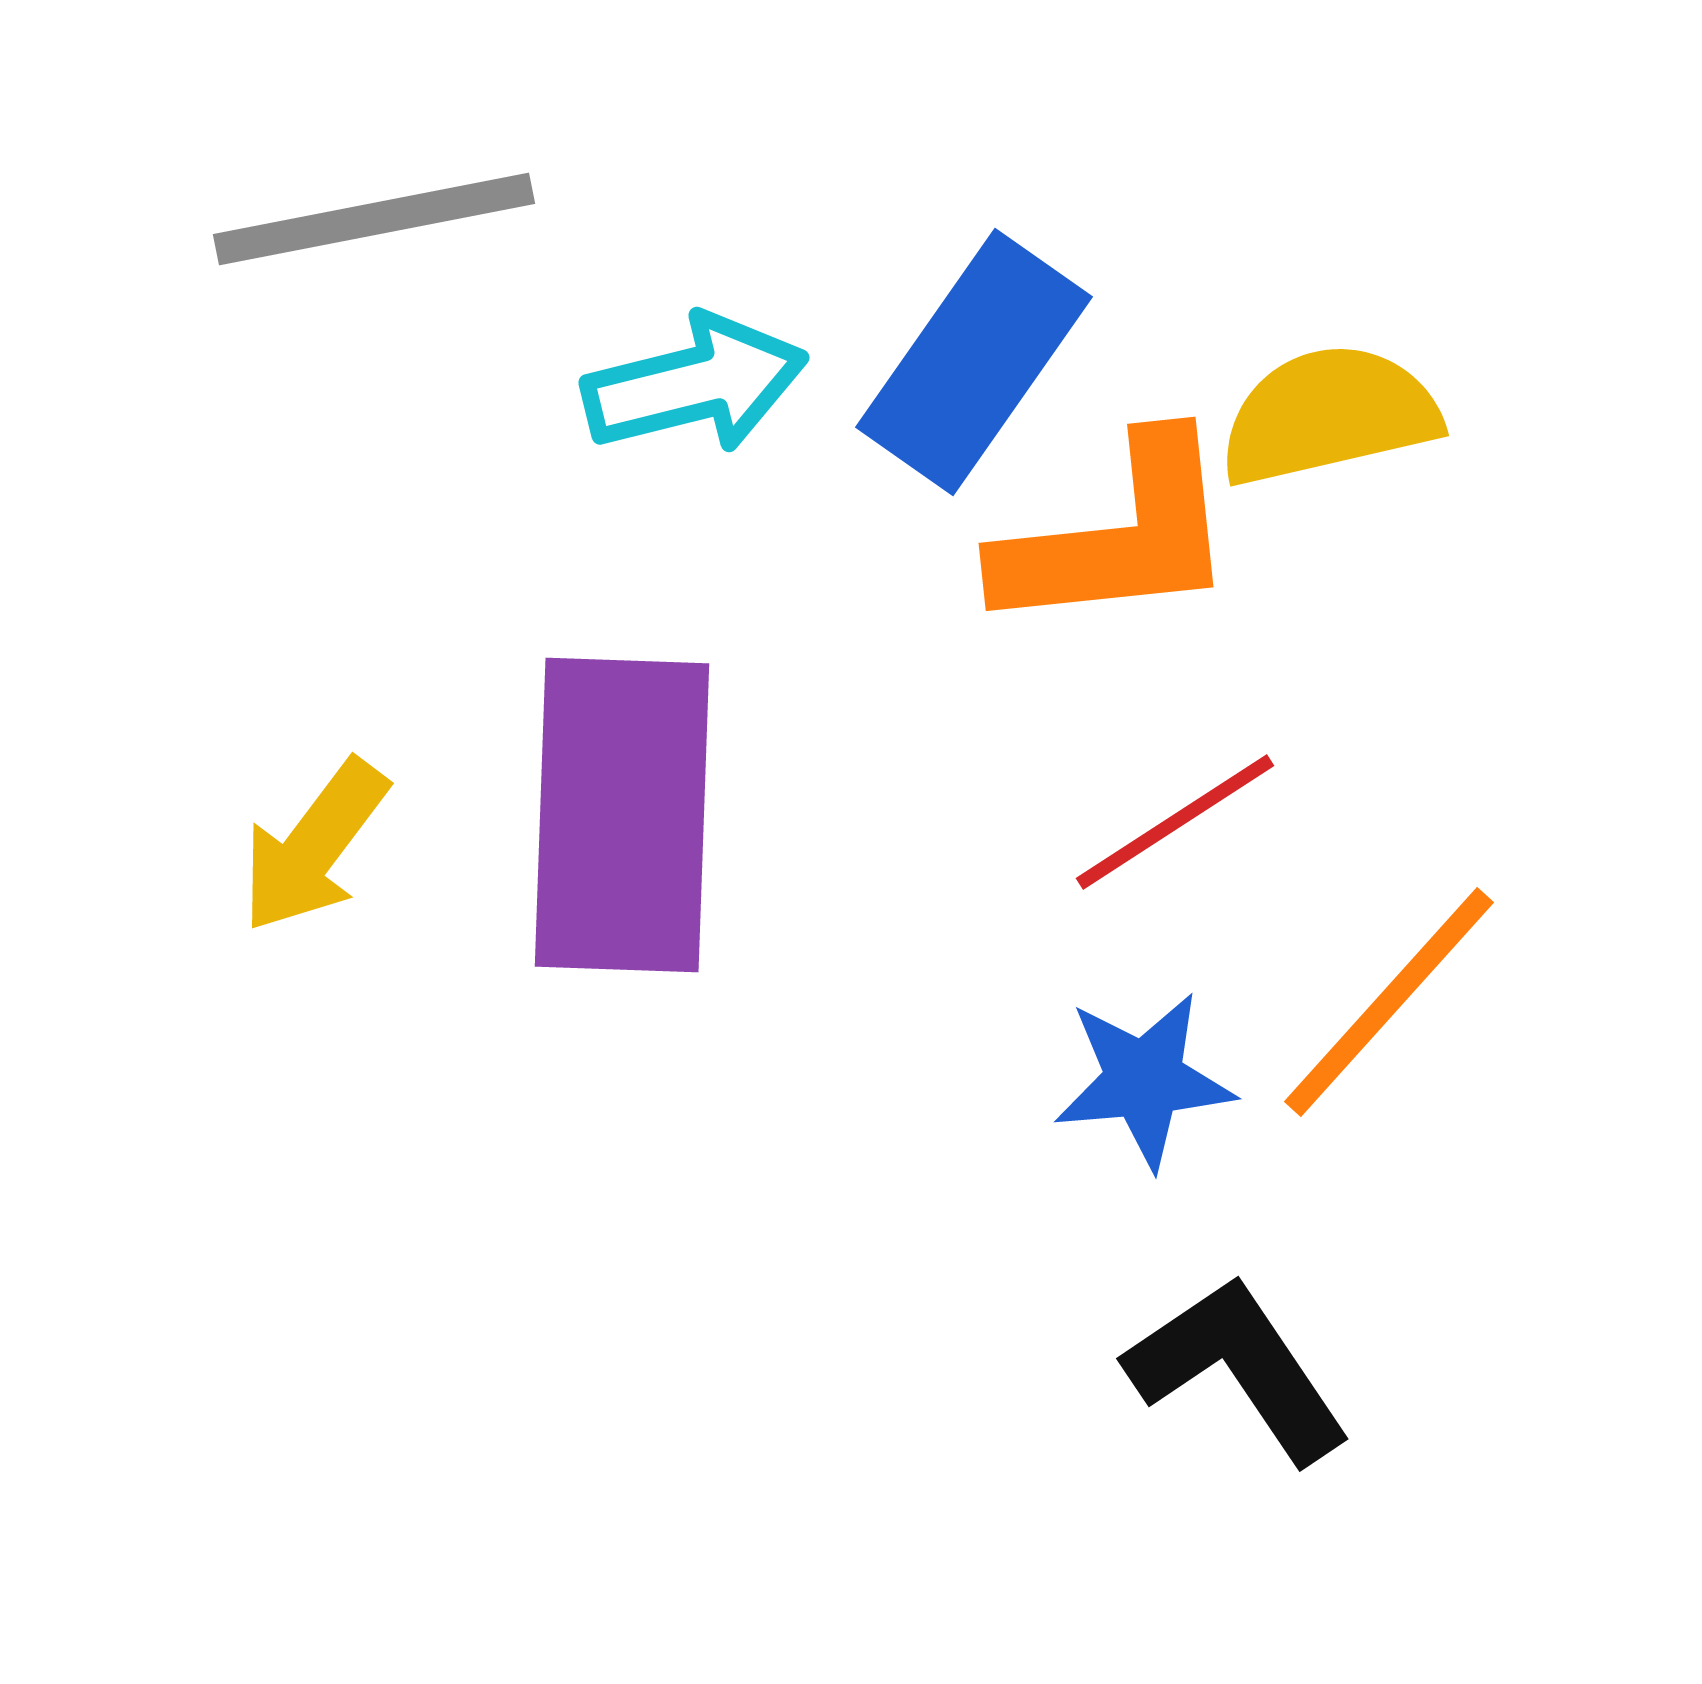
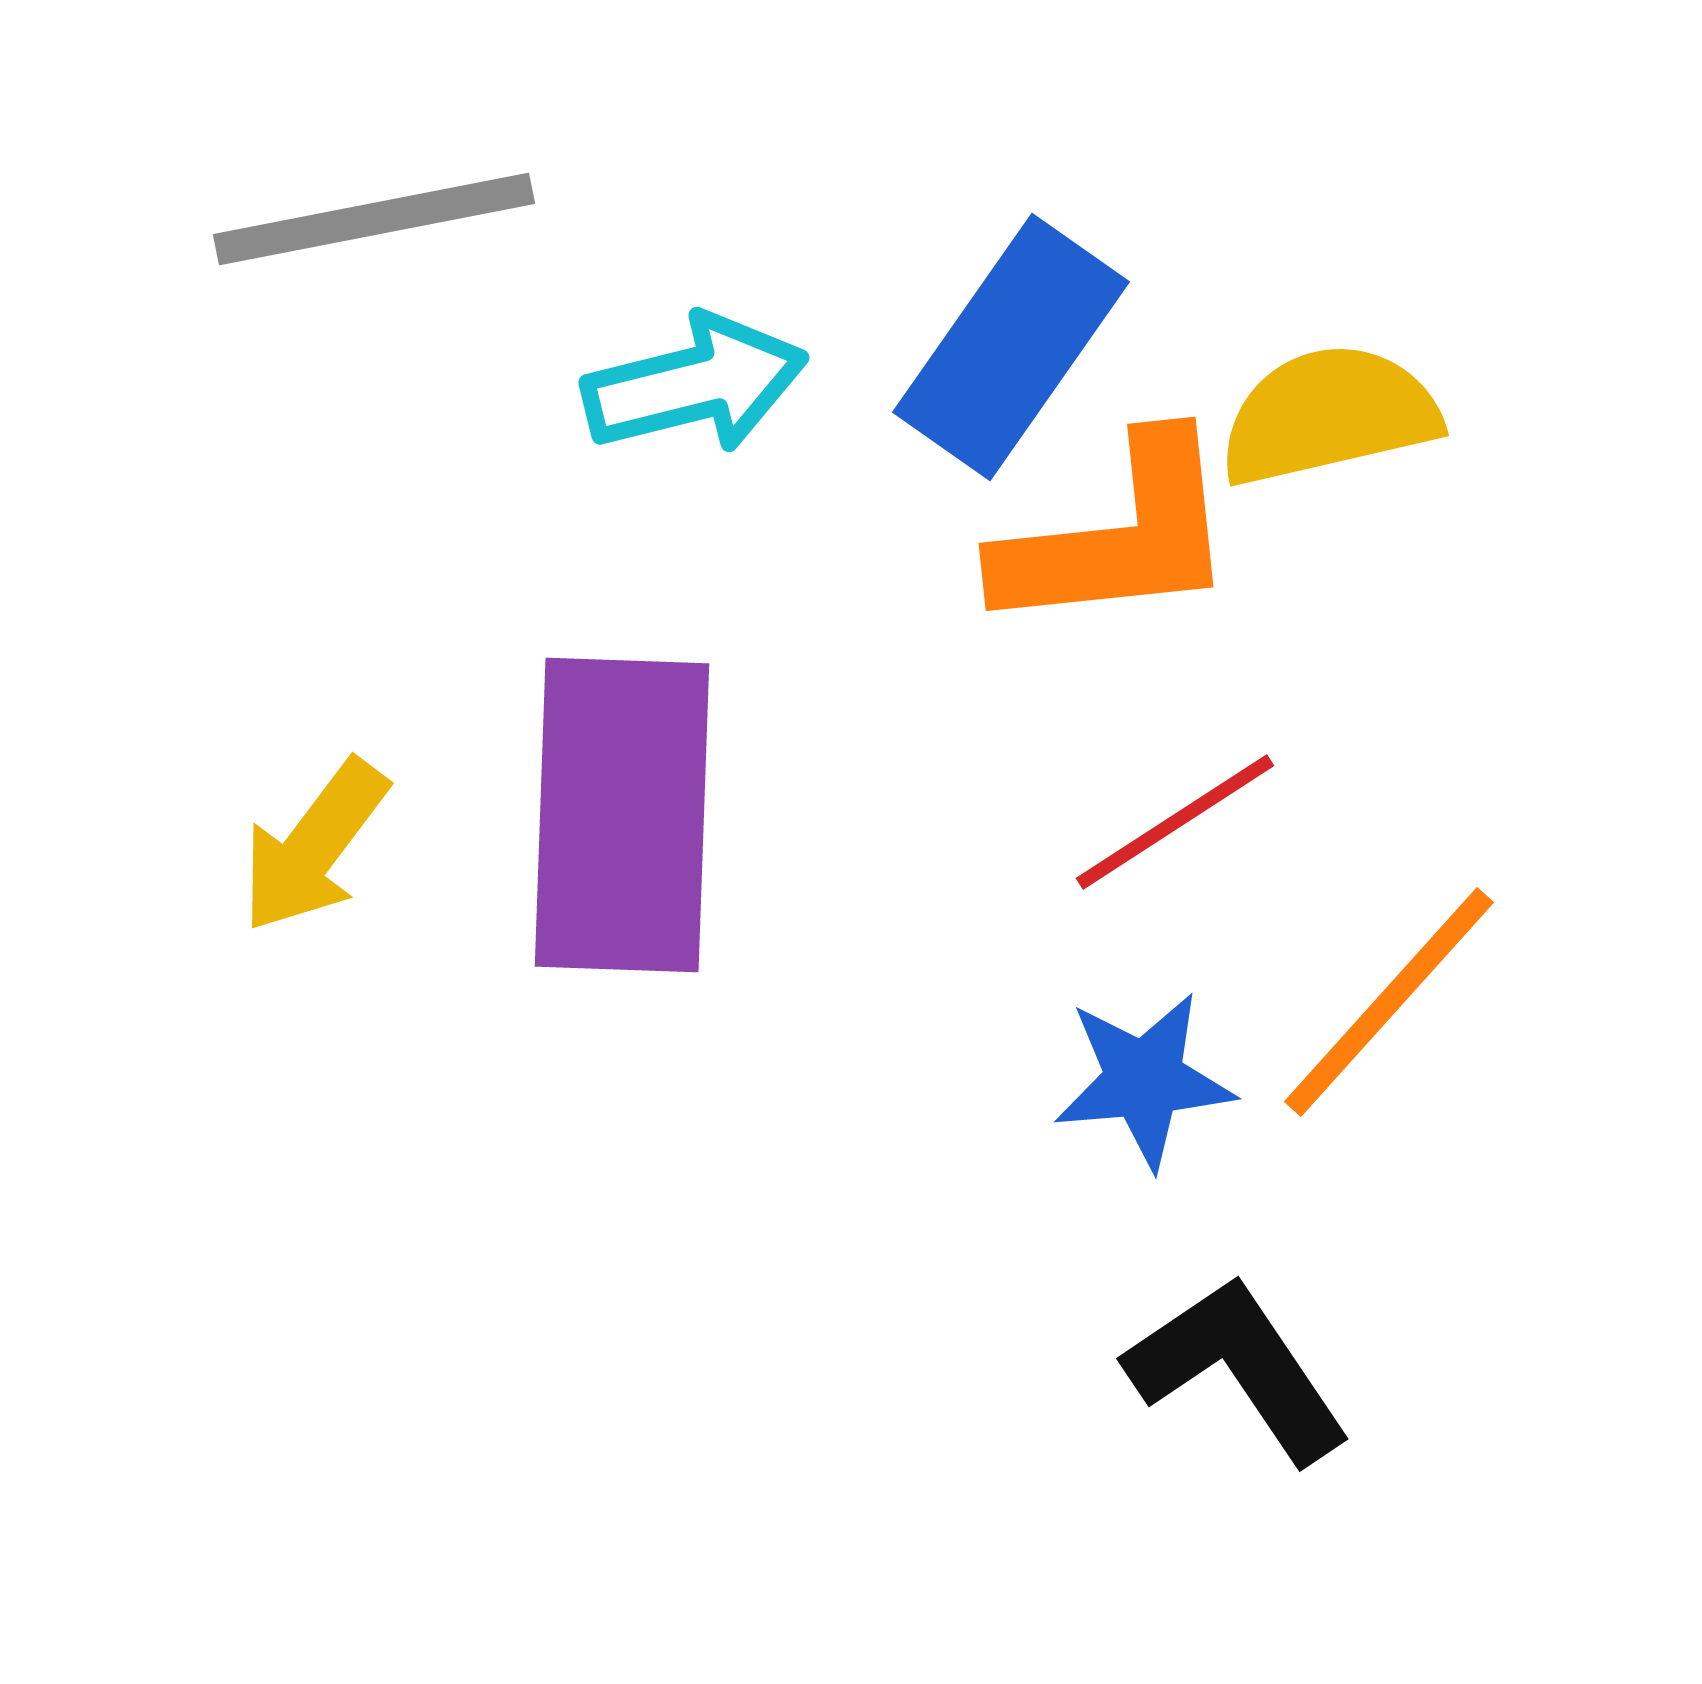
blue rectangle: moved 37 px right, 15 px up
